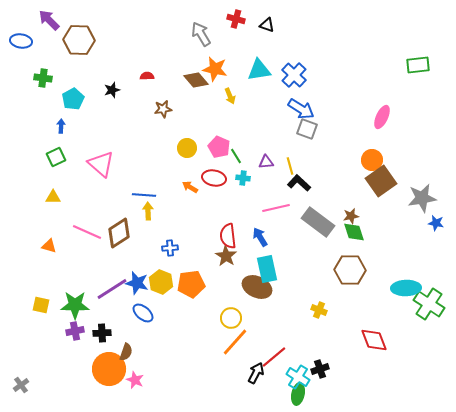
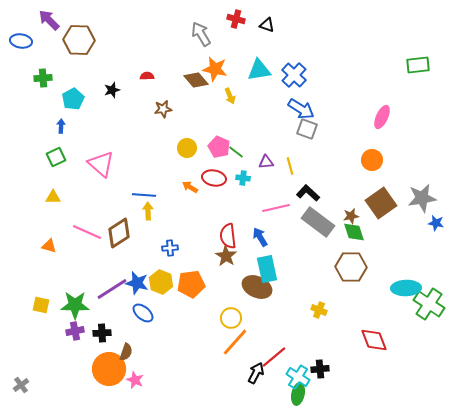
green cross at (43, 78): rotated 12 degrees counterclockwise
green line at (236, 156): moved 4 px up; rotated 21 degrees counterclockwise
brown square at (381, 181): moved 22 px down
black L-shape at (299, 183): moved 9 px right, 10 px down
brown hexagon at (350, 270): moved 1 px right, 3 px up
black cross at (320, 369): rotated 12 degrees clockwise
